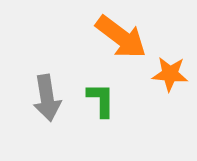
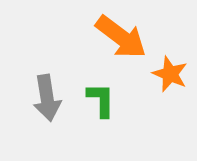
orange star: rotated 18 degrees clockwise
